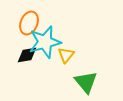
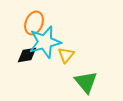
orange ellipse: moved 5 px right
